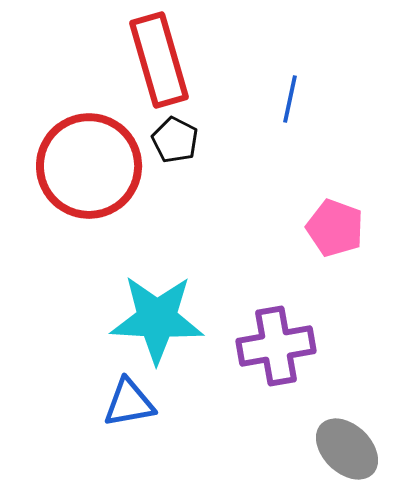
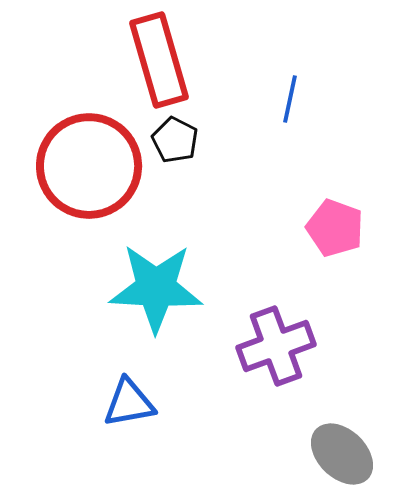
cyan star: moved 1 px left, 31 px up
purple cross: rotated 10 degrees counterclockwise
gray ellipse: moved 5 px left, 5 px down
